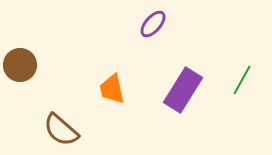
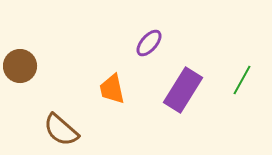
purple ellipse: moved 4 px left, 19 px down
brown circle: moved 1 px down
